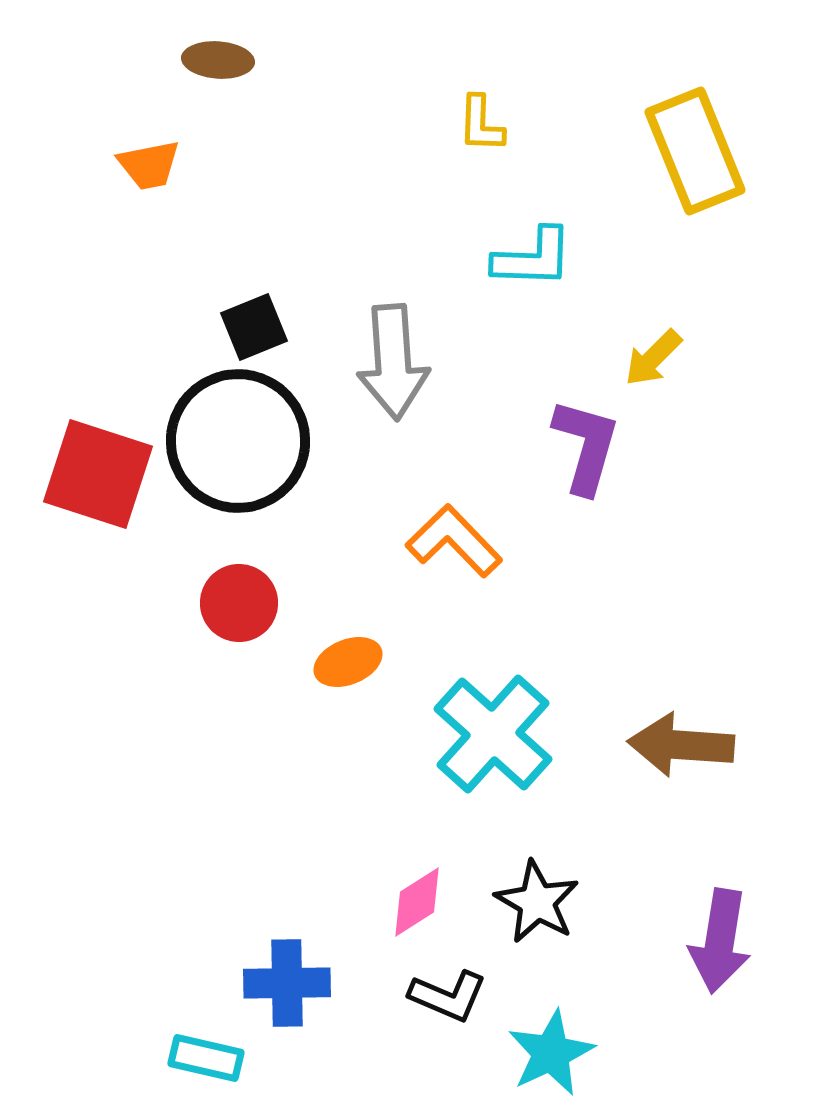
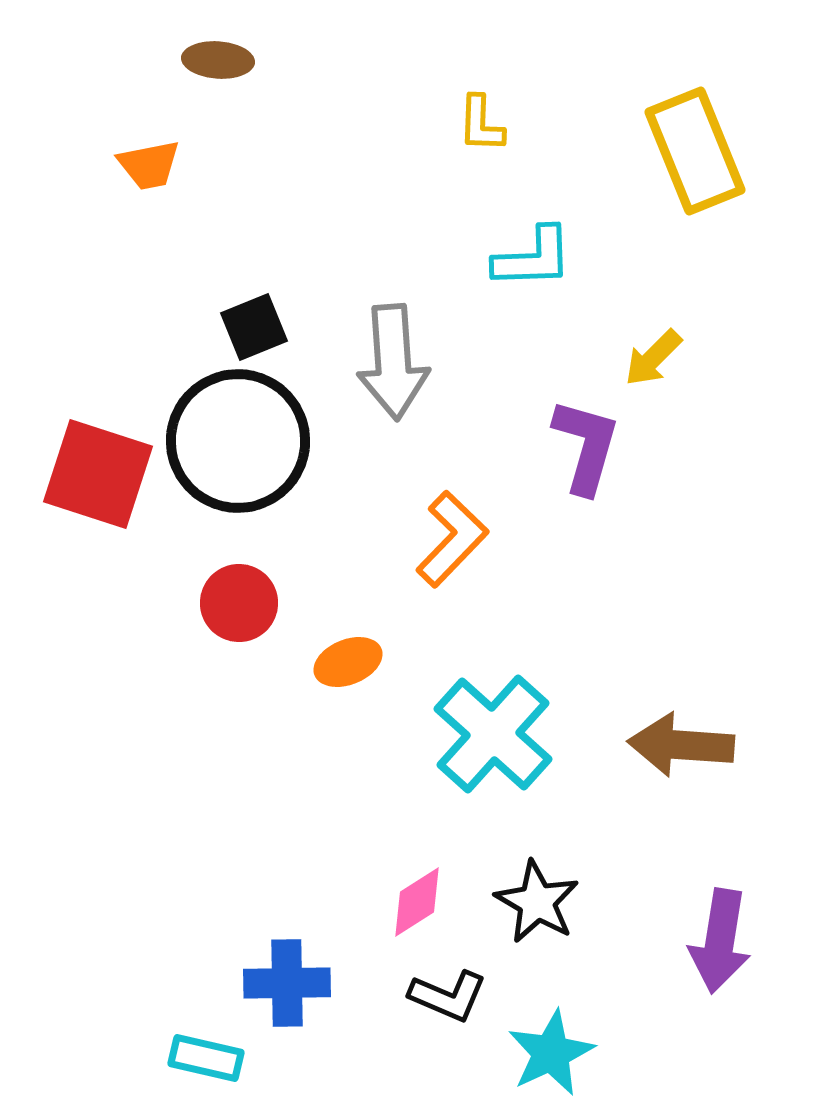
cyan L-shape: rotated 4 degrees counterclockwise
orange L-shape: moved 2 px left, 2 px up; rotated 88 degrees clockwise
